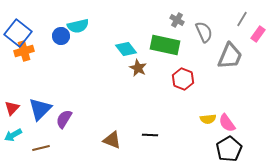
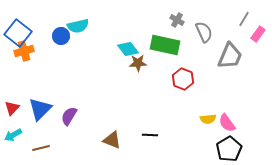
gray line: moved 2 px right
cyan diamond: moved 2 px right
brown star: moved 5 px up; rotated 30 degrees counterclockwise
purple semicircle: moved 5 px right, 3 px up
